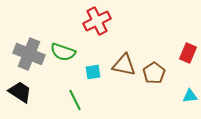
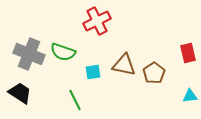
red rectangle: rotated 36 degrees counterclockwise
black trapezoid: moved 1 px down
